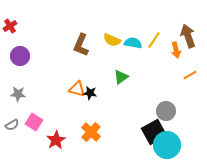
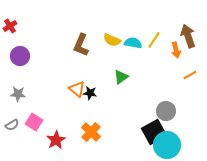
orange triangle: rotated 24 degrees clockwise
